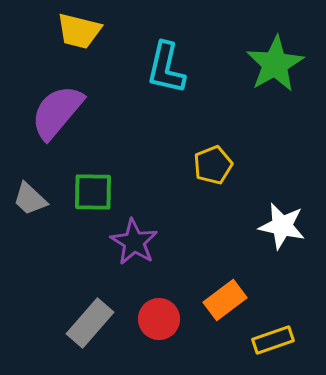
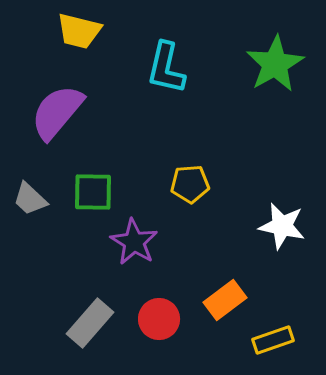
yellow pentagon: moved 23 px left, 19 px down; rotated 18 degrees clockwise
